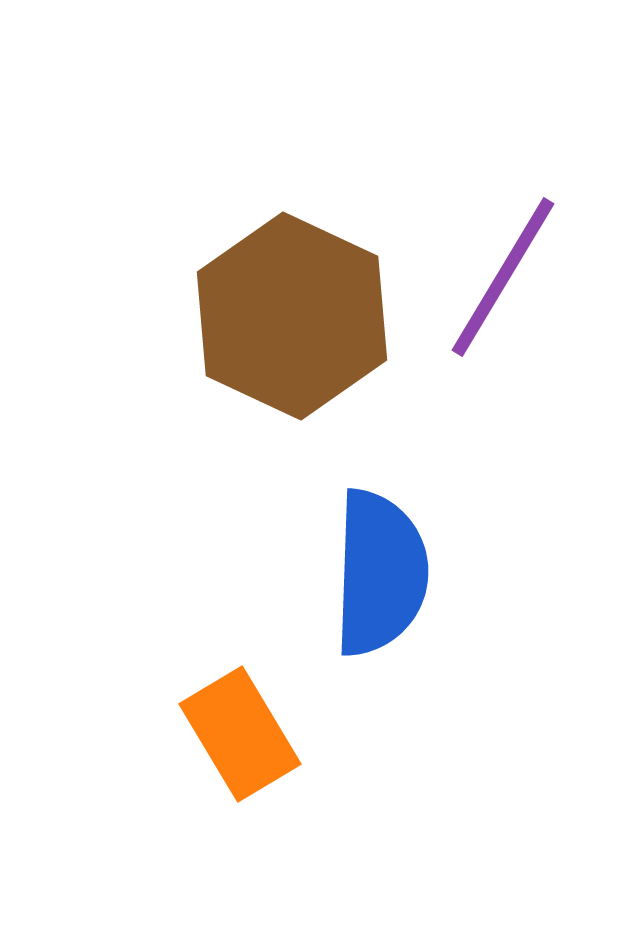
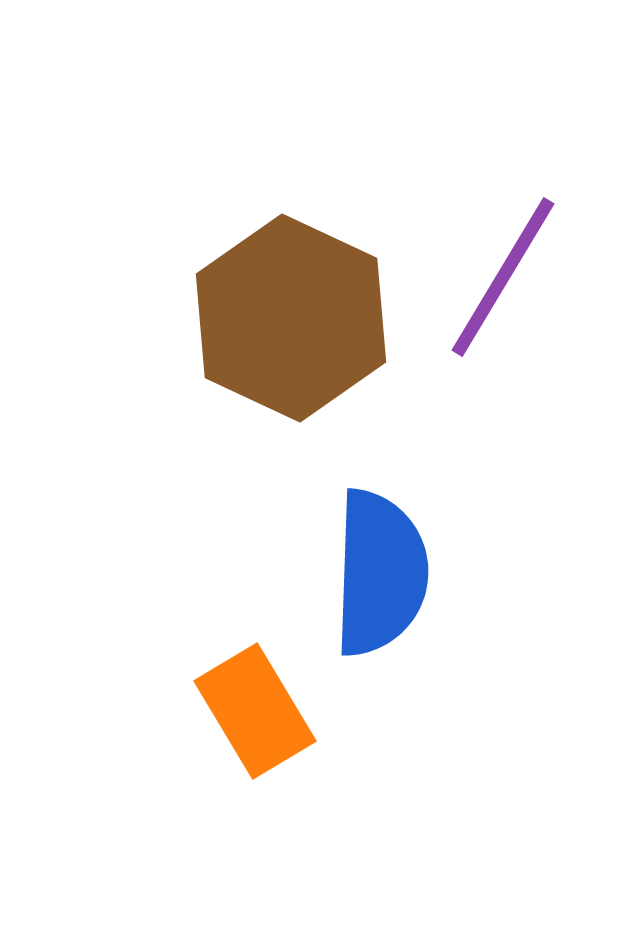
brown hexagon: moved 1 px left, 2 px down
orange rectangle: moved 15 px right, 23 px up
